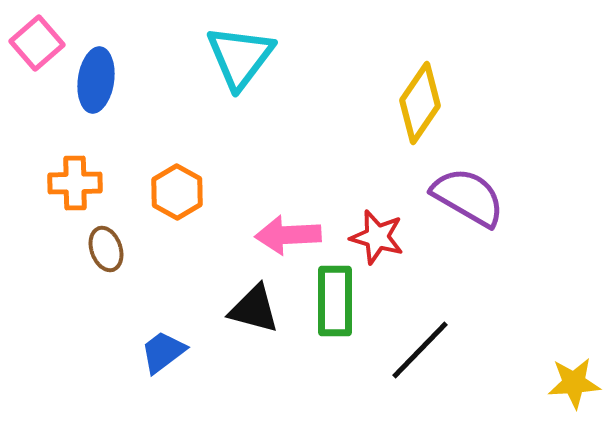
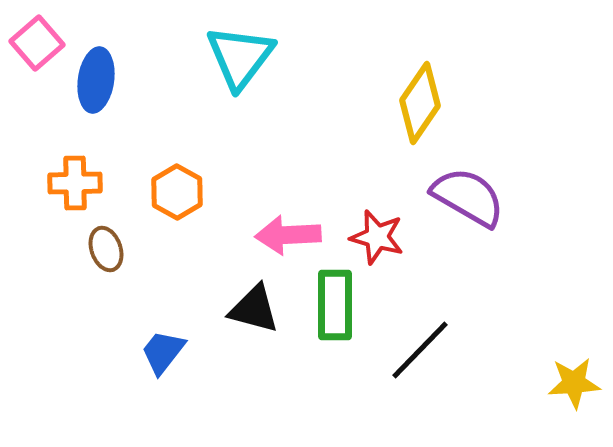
green rectangle: moved 4 px down
blue trapezoid: rotated 15 degrees counterclockwise
